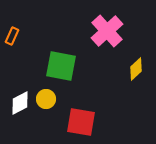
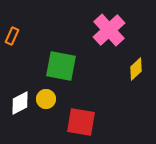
pink cross: moved 2 px right, 1 px up
